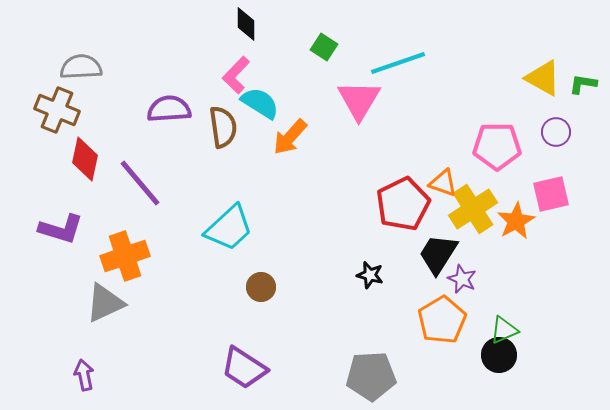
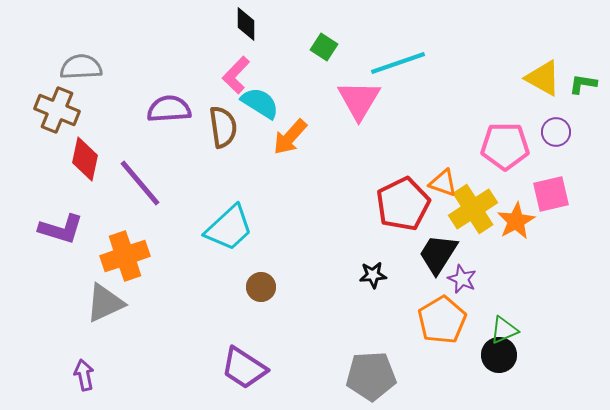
pink pentagon: moved 8 px right
black star: moved 3 px right; rotated 20 degrees counterclockwise
